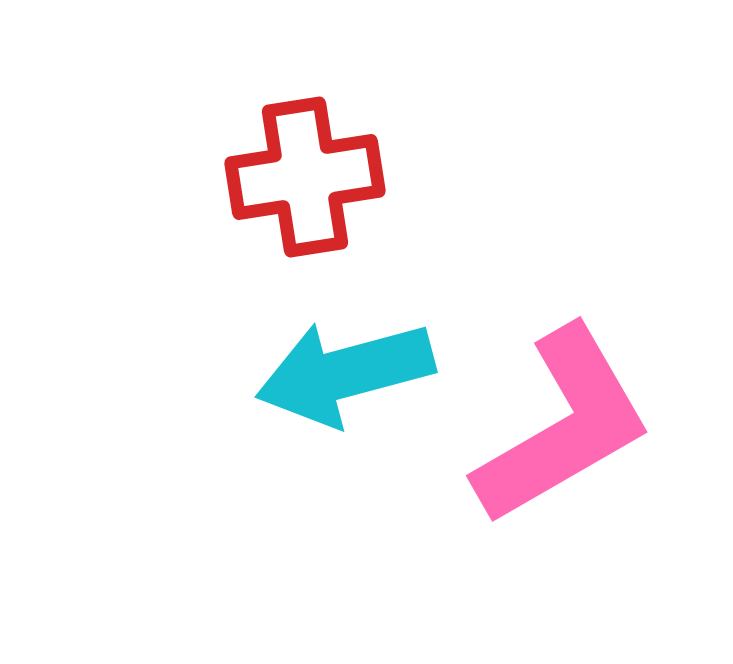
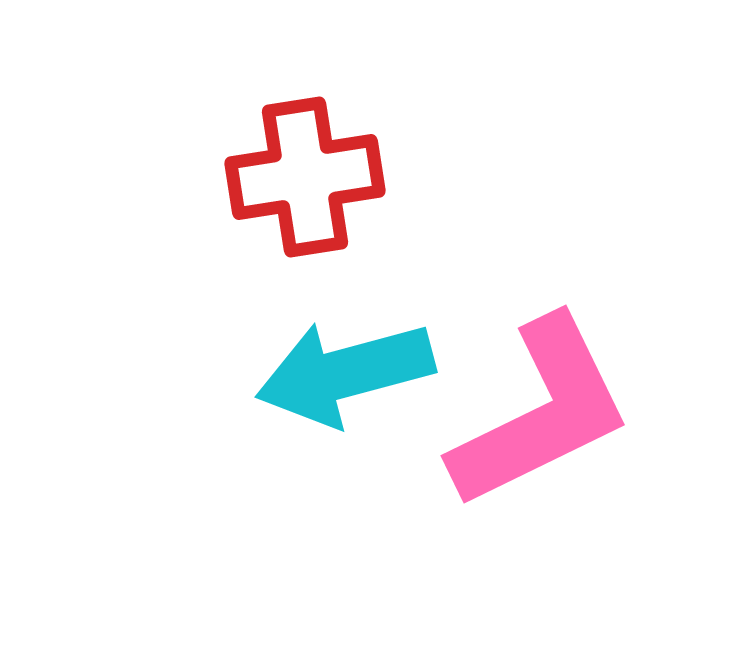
pink L-shape: moved 22 px left, 13 px up; rotated 4 degrees clockwise
